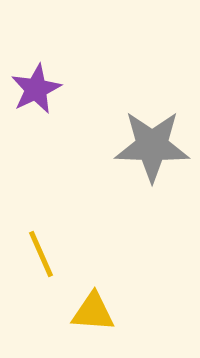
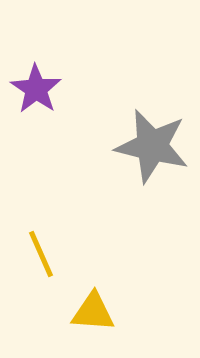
purple star: rotated 12 degrees counterclockwise
gray star: rotated 12 degrees clockwise
